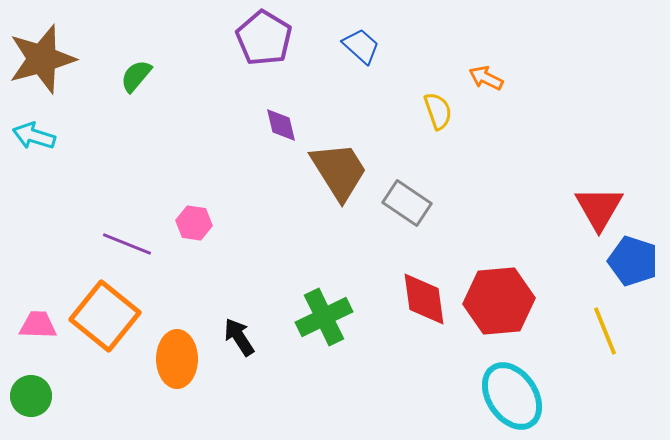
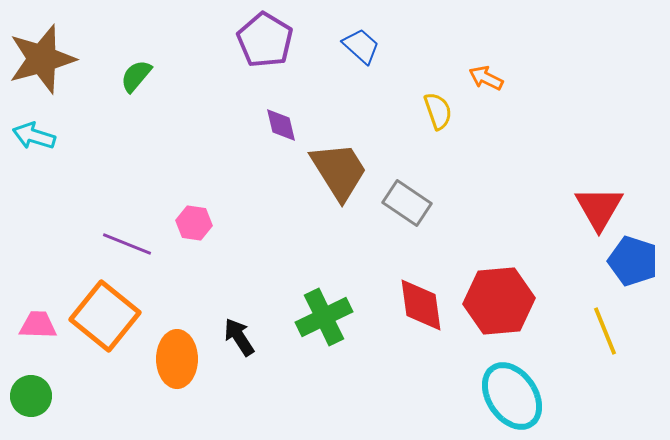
purple pentagon: moved 1 px right, 2 px down
red diamond: moved 3 px left, 6 px down
